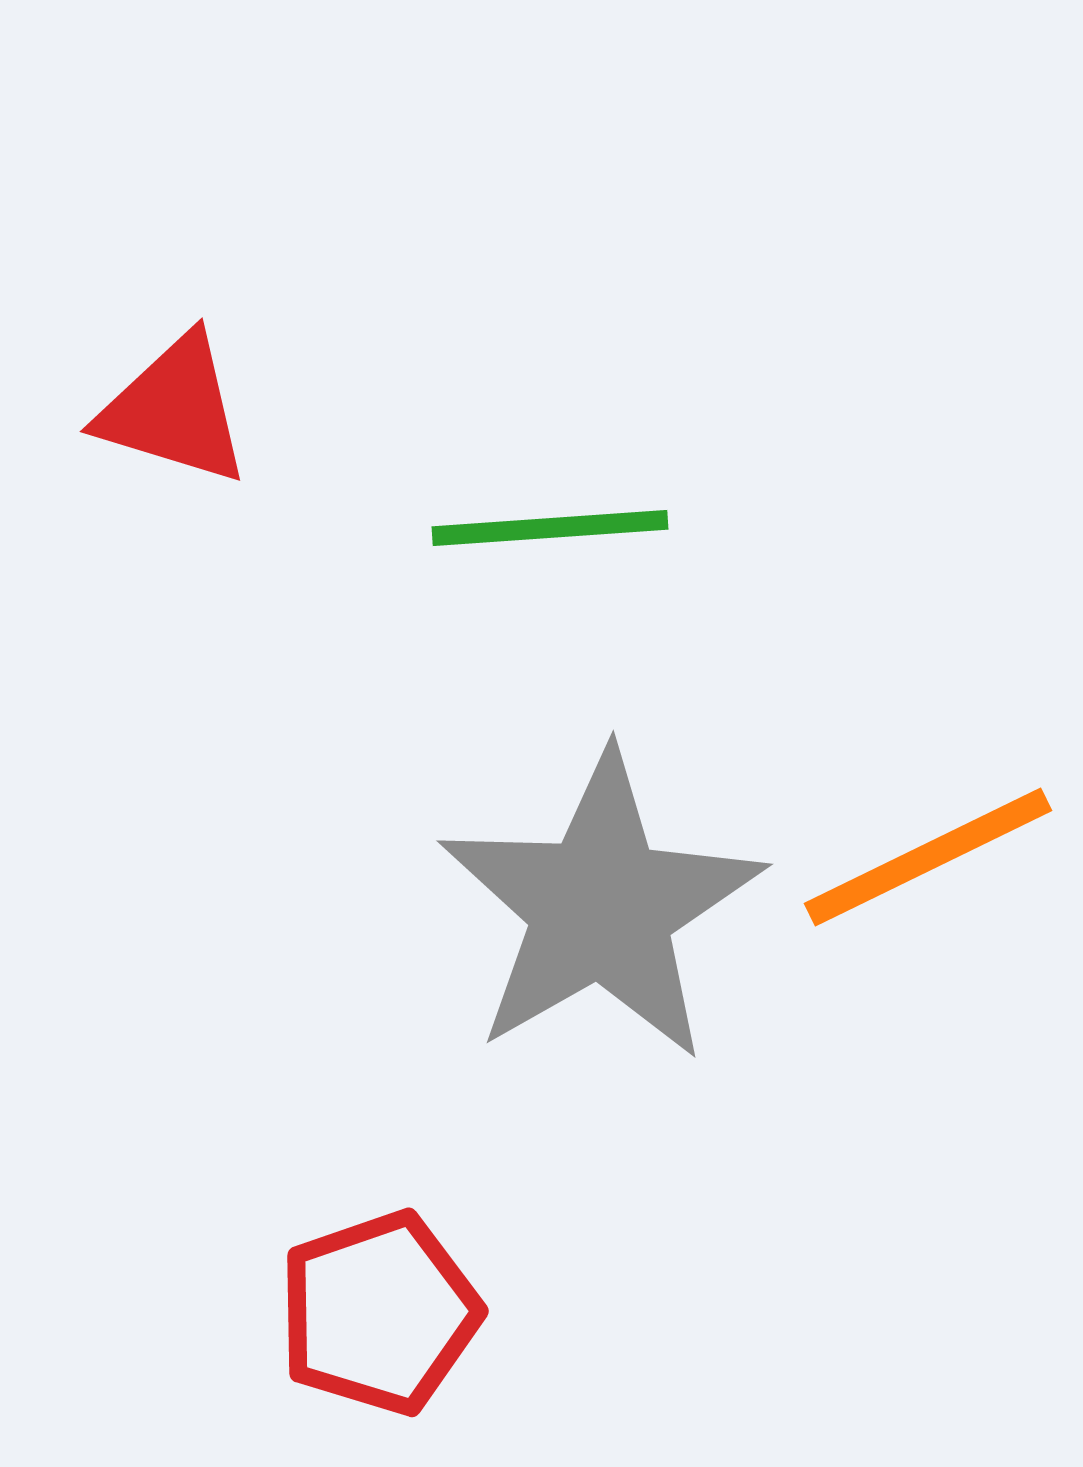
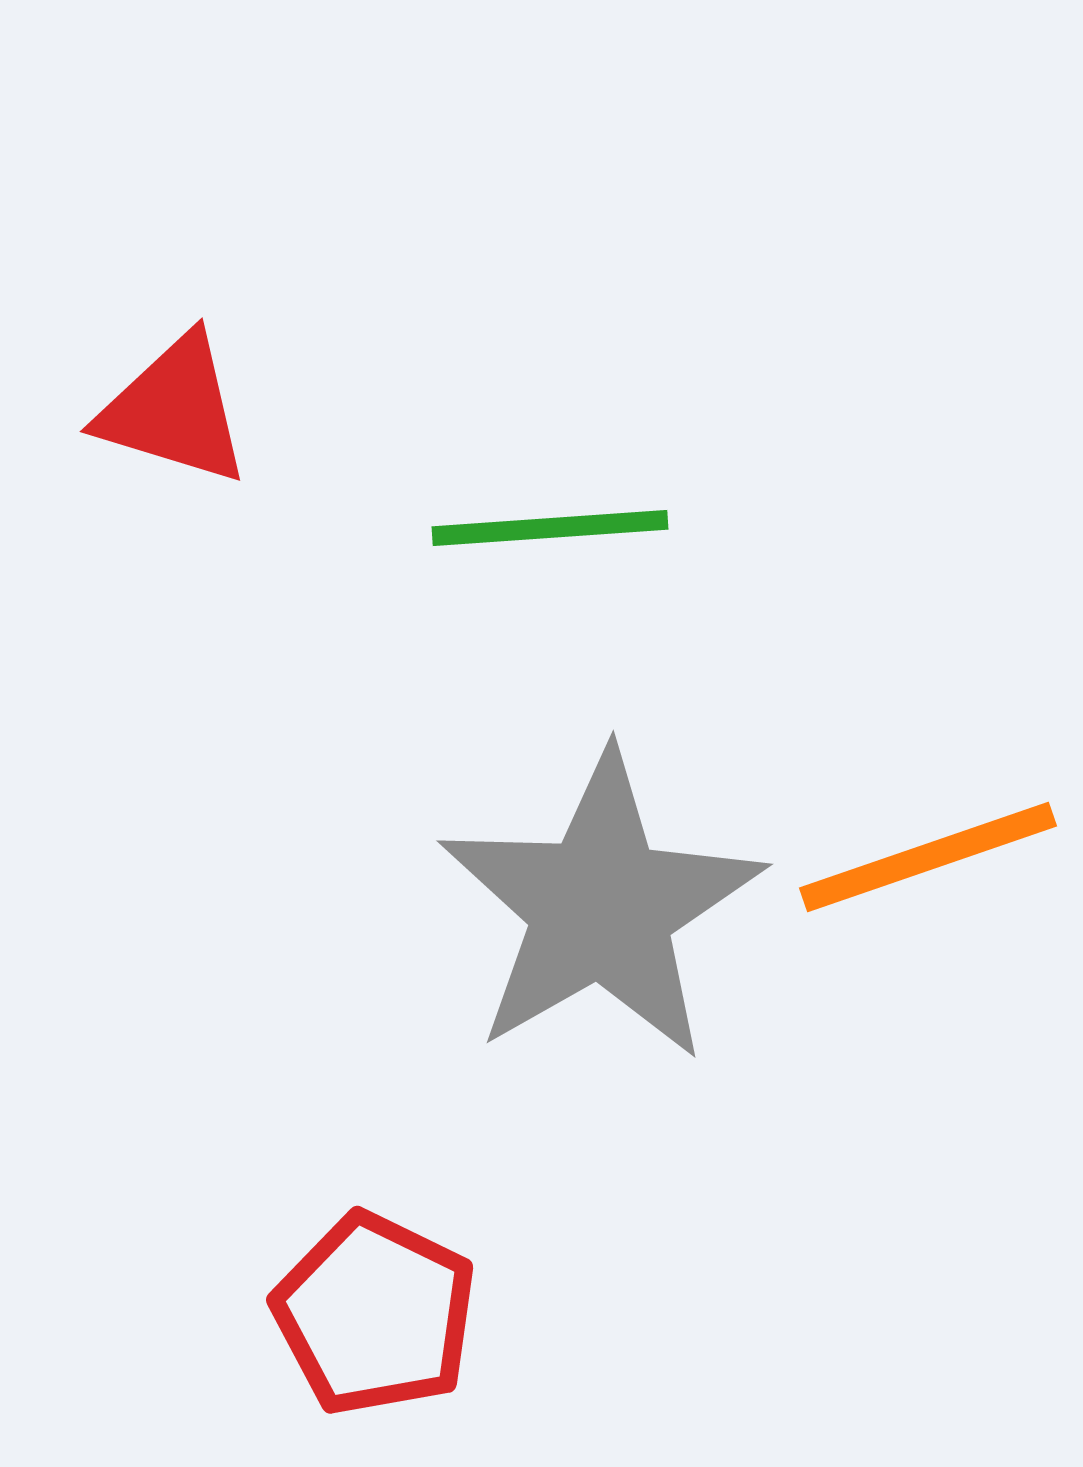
orange line: rotated 7 degrees clockwise
red pentagon: moved 4 px left, 1 px down; rotated 27 degrees counterclockwise
